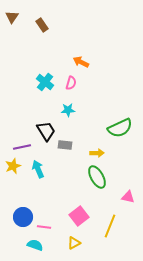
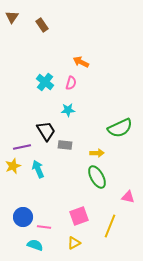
pink square: rotated 18 degrees clockwise
